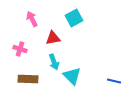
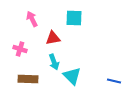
cyan square: rotated 30 degrees clockwise
